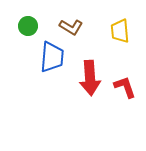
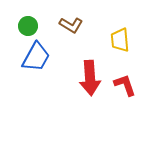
brown L-shape: moved 2 px up
yellow trapezoid: moved 9 px down
blue trapezoid: moved 16 px left; rotated 24 degrees clockwise
red L-shape: moved 2 px up
